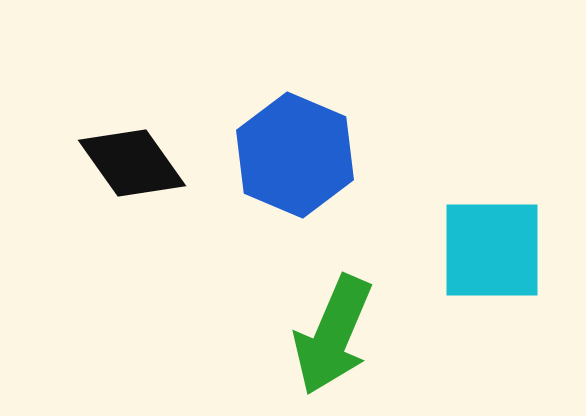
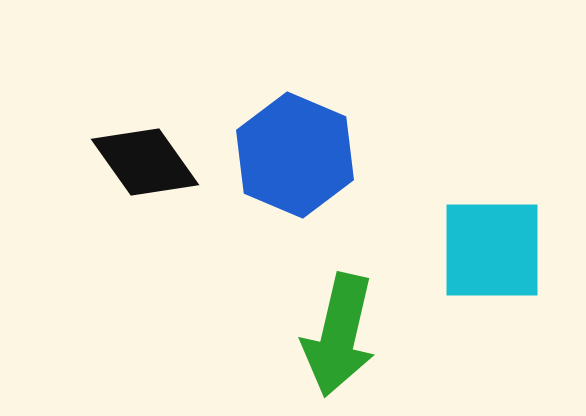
black diamond: moved 13 px right, 1 px up
green arrow: moved 6 px right; rotated 10 degrees counterclockwise
